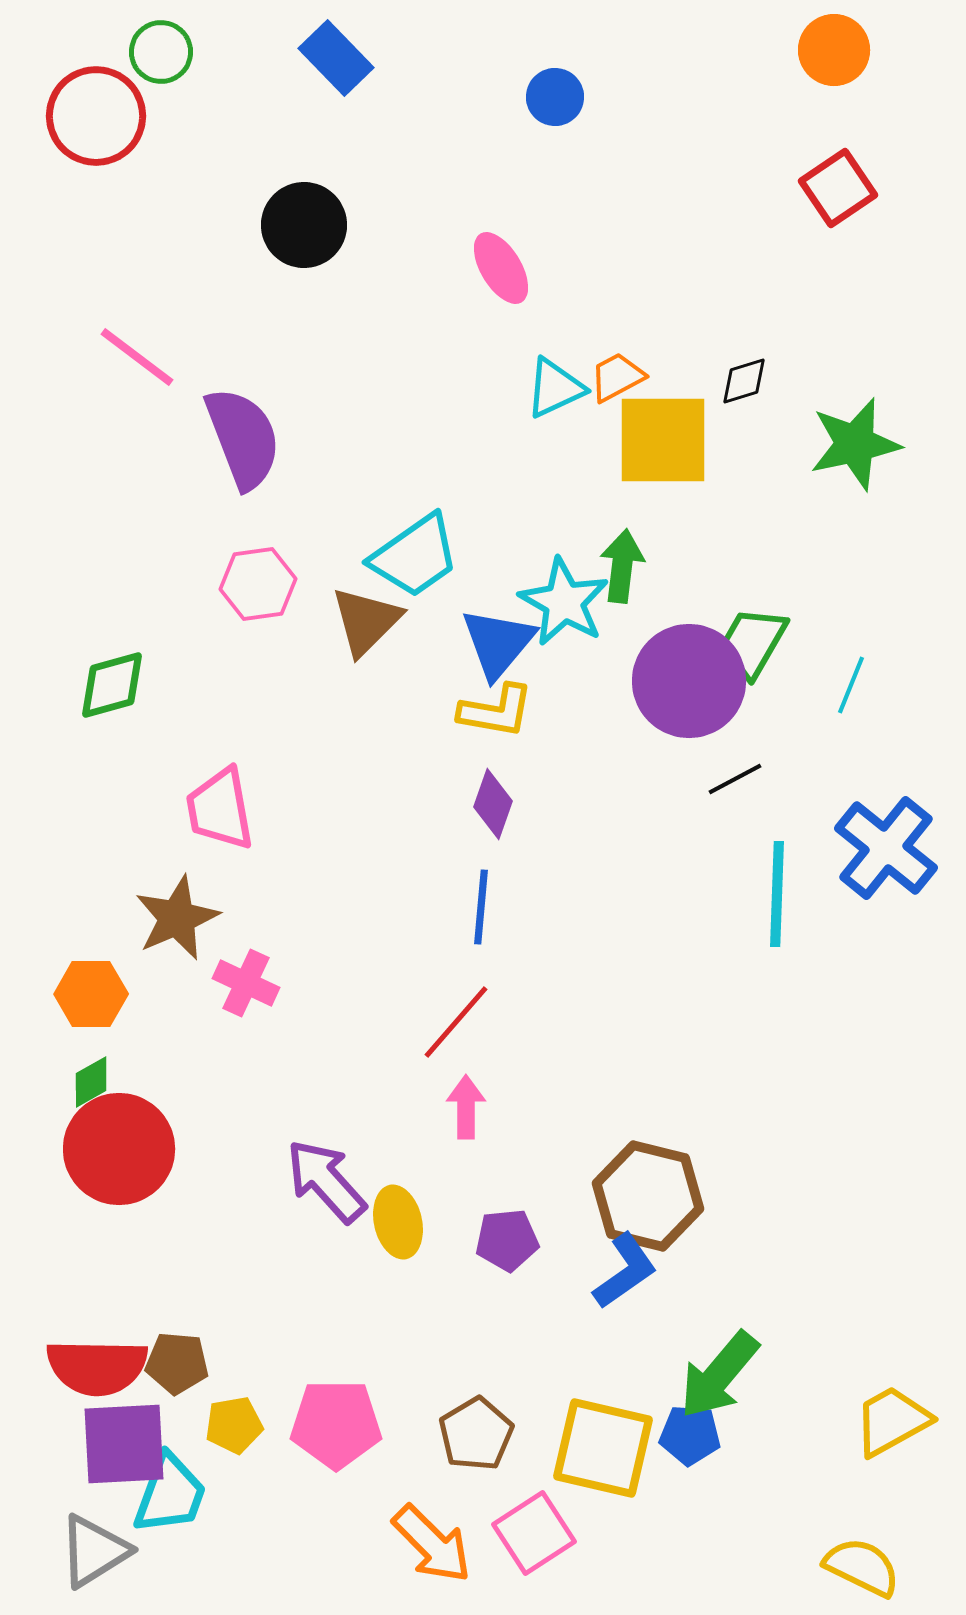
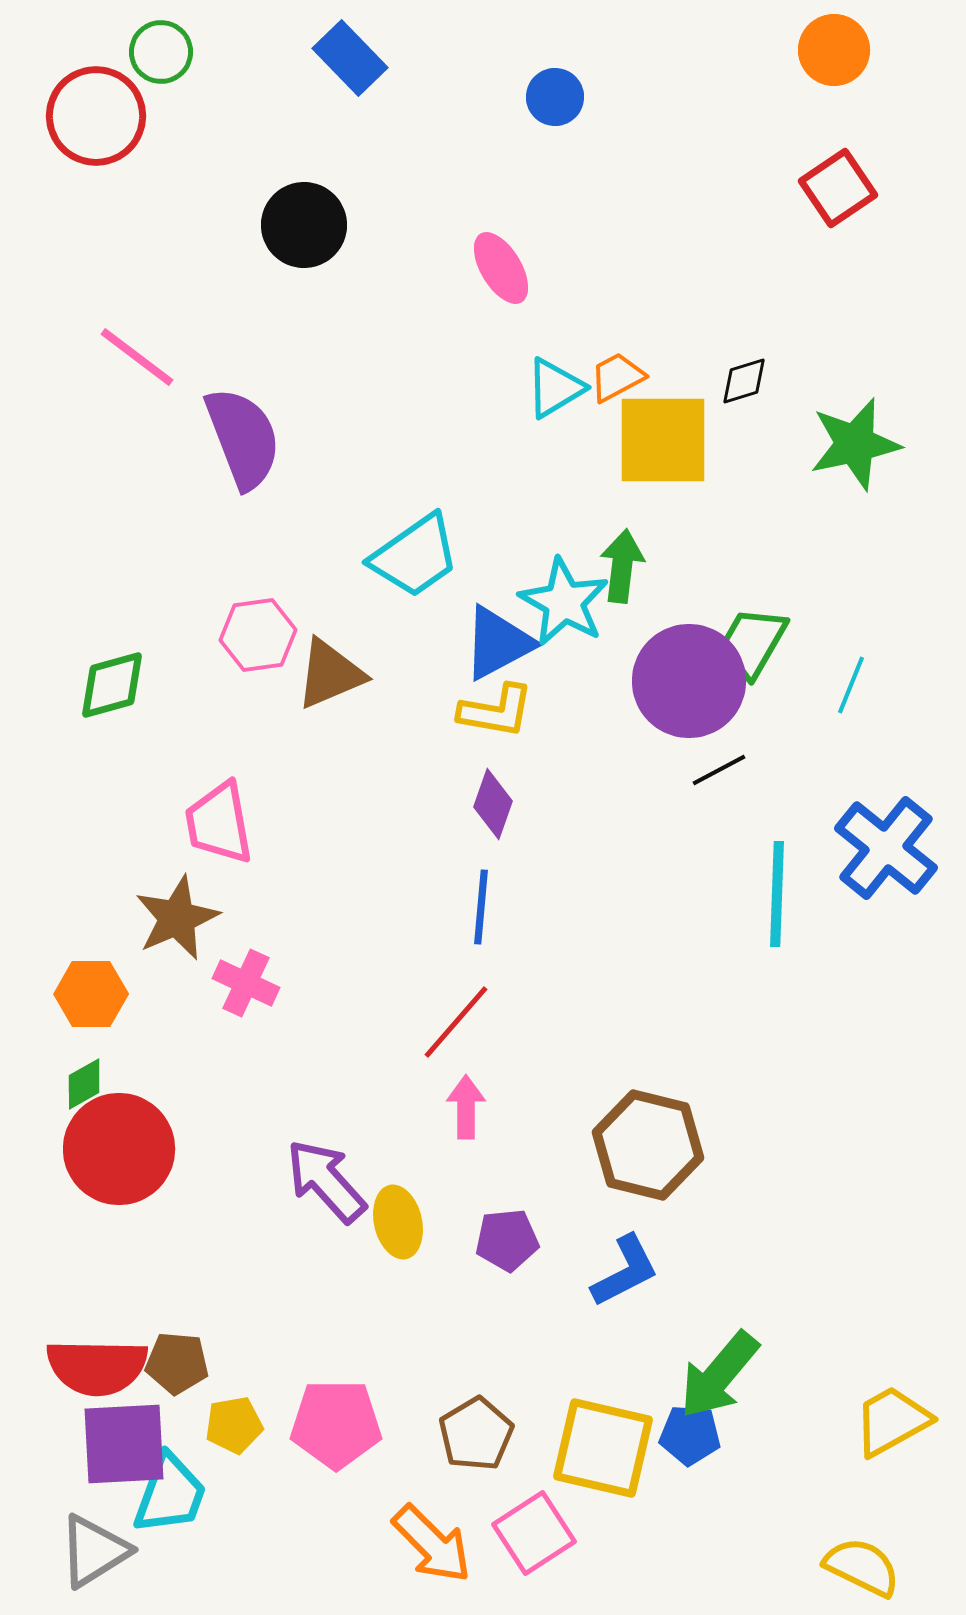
blue rectangle at (336, 58): moved 14 px right
cyan triangle at (555, 388): rotated 6 degrees counterclockwise
pink hexagon at (258, 584): moved 51 px down
brown triangle at (366, 621): moved 36 px left, 53 px down; rotated 22 degrees clockwise
blue triangle at (498, 643): rotated 22 degrees clockwise
black line at (735, 779): moved 16 px left, 9 px up
pink trapezoid at (220, 809): moved 1 px left, 14 px down
green diamond at (91, 1082): moved 7 px left, 2 px down
brown hexagon at (648, 1196): moved 51 px up
blue L-shape at (625, 1271): rotated 8 degrees clockwise
